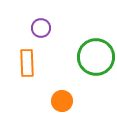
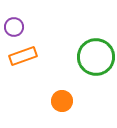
purple circle: moved 27 px left, 1 px up
orange rectangle: moved 4 px left, 7 px up; rotated 72 degrees clockwise
